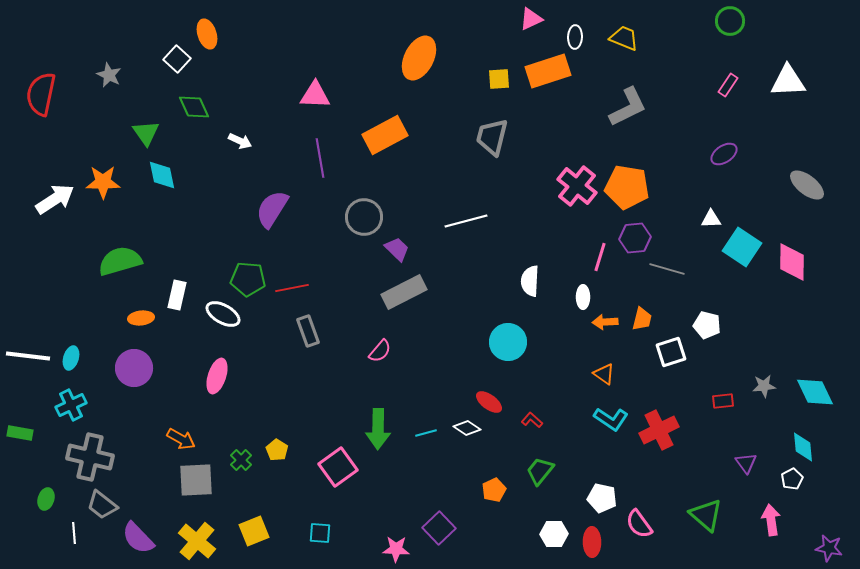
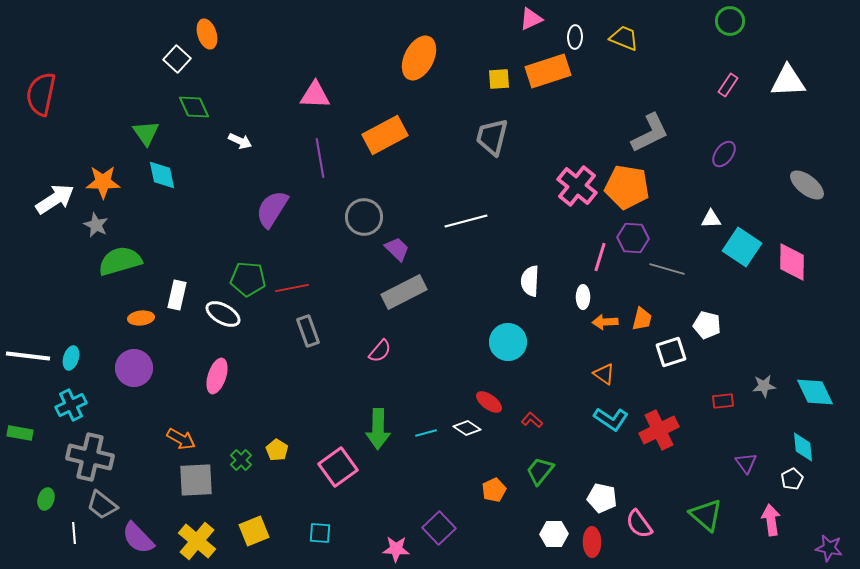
gray star at (109, 75): moved 13 px left, 150 px down
gray L-shape at (628, 107): moved 22 px right, 26 px down
purple ellipse at (724, 154): rotated 20 degrees counterclockwise
purple hexagon at (635, 238): moved 2 px left; rotated 8 degrees clockwise
